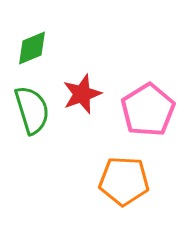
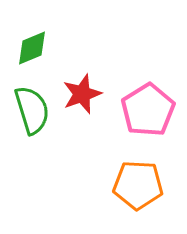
orange pentagon: moved 14 px right, 4 px down
